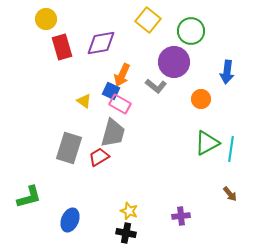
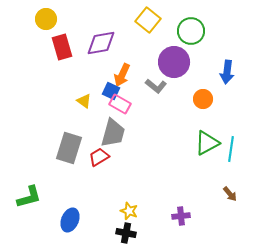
orange circle: moved 2 px right
